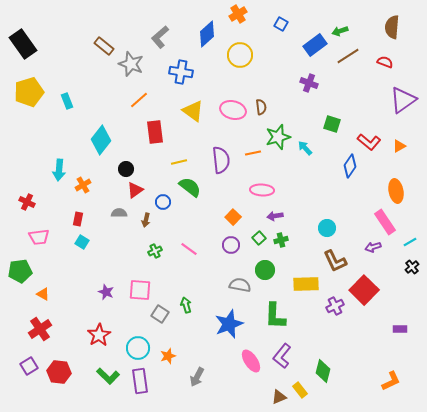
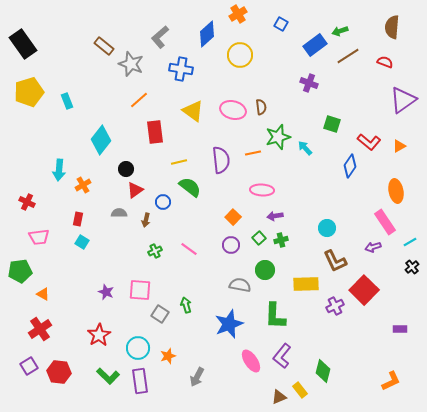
blue cross at (181, 72): moved 3 px up
